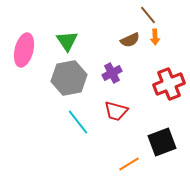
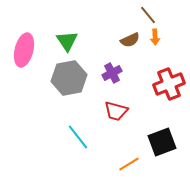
cyan line: moved 15 px down
